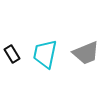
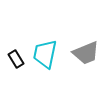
black rectangle: moved 4 px right, 5 px down
